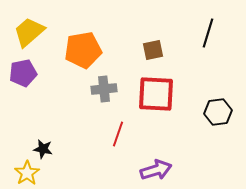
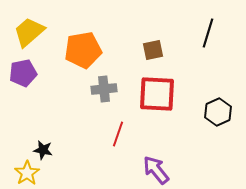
red square: moved 1 px right
black hexagon: rotated 16 degrees counterclockwise
black star: moved 1 px down
purple arrow: rotated 112 degrees counterclockwise
